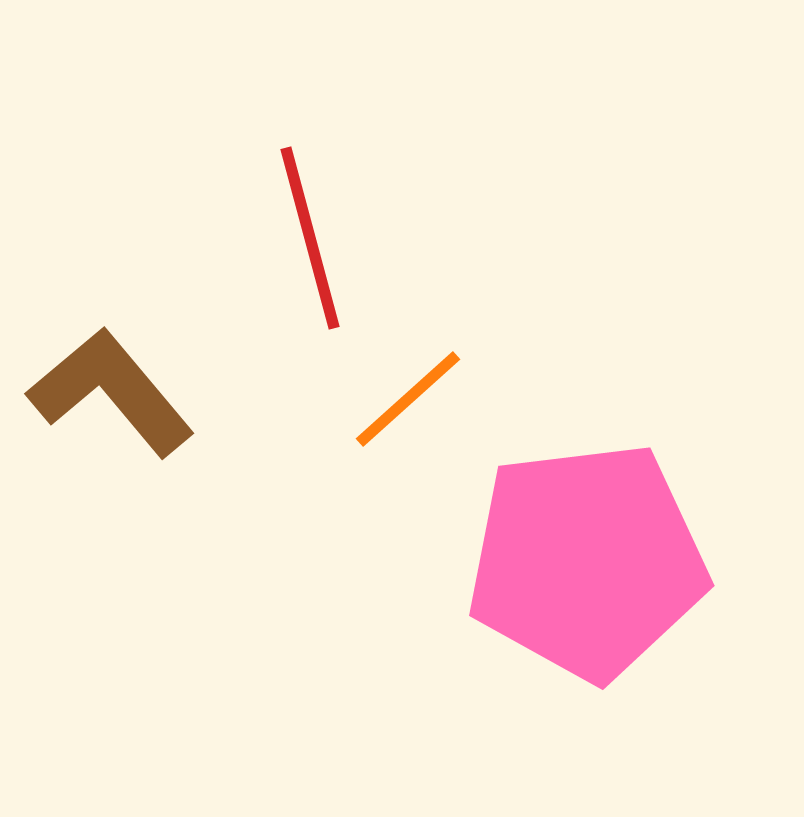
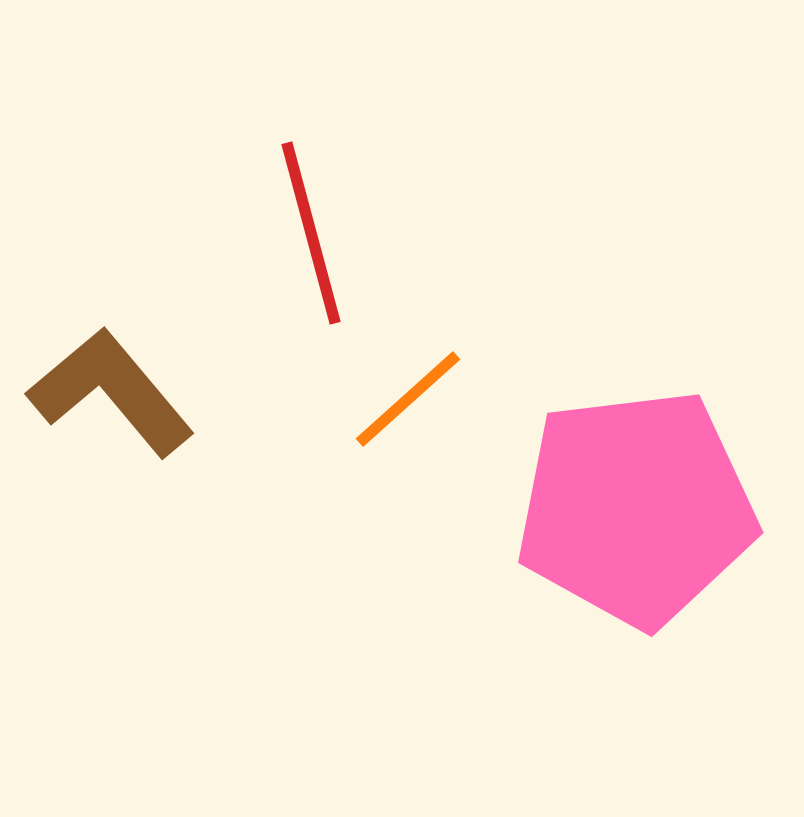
red line: moved 1 px right, 5 px up
pink pentagon: moved 49 px right, 53 px up
